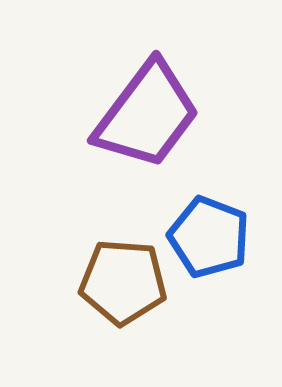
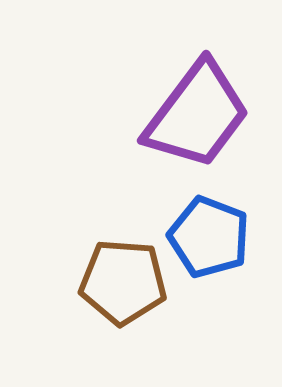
purple trapezoid: moved 50 px right
